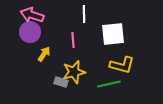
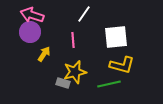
white line: rotated 36 degrees clockwise
white square: moved 3 px right, 3 px down
yellow star: moved 1 px right
gray rectangle: moved 2 px right, 1 px down
